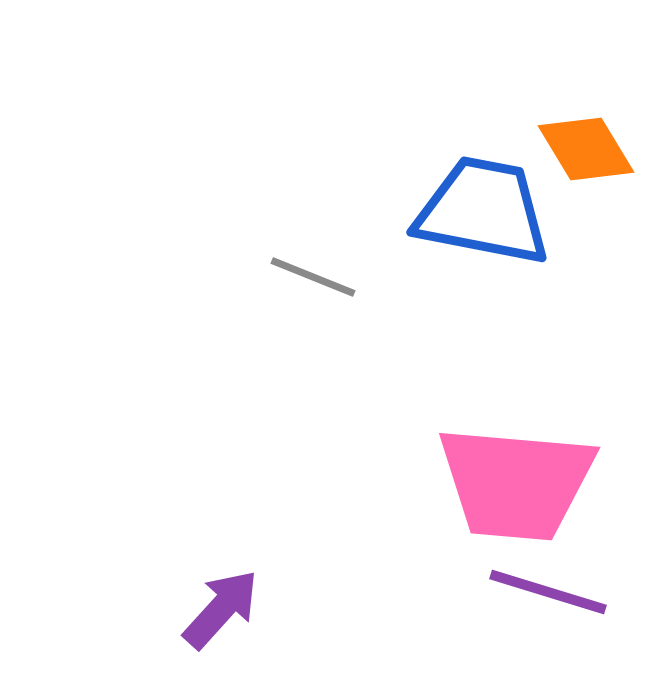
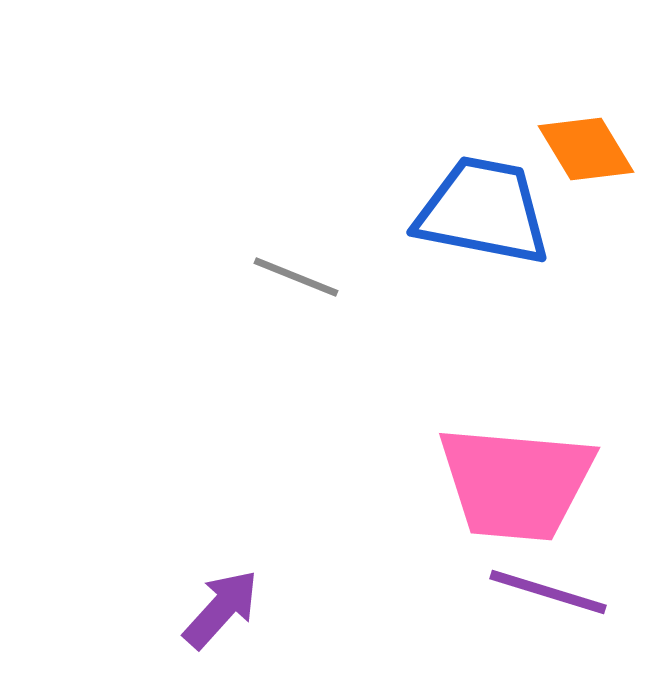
gray line: moved 17 px left
